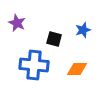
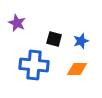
blue star: moved 2 px left, 11 px down
